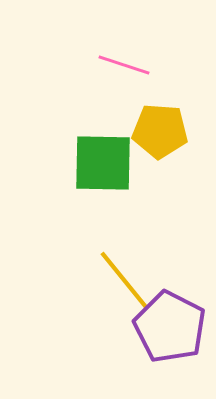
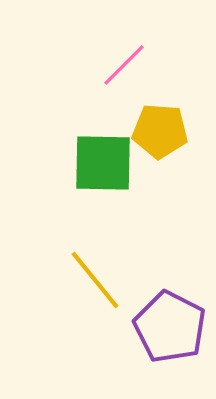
pink line: rotated 63 degrees counterclockwise
yellow line: moved 29 px left
